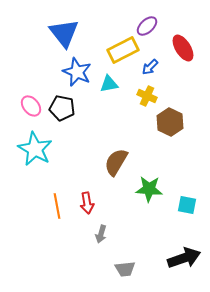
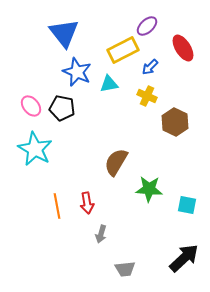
brown hexagon: moved 5 px right
black arrow: rotated 24 degrees counterclockwise
